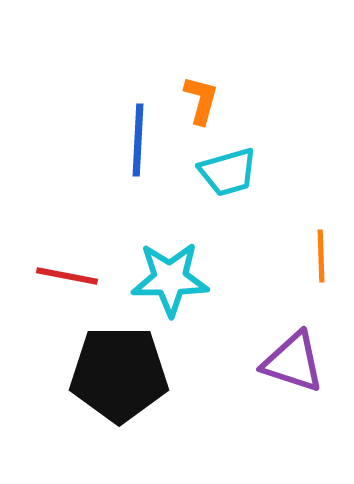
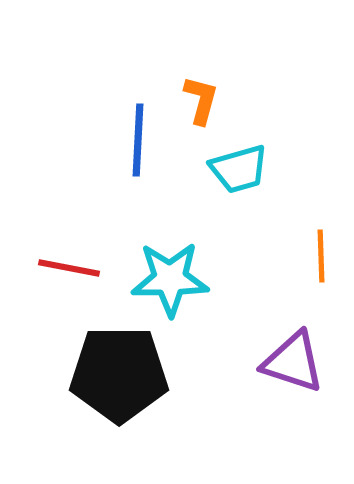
cyan trapezoid: moved 11 px right, 3 px up
red line: moved 2 px right, 8 px up
